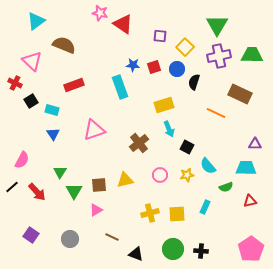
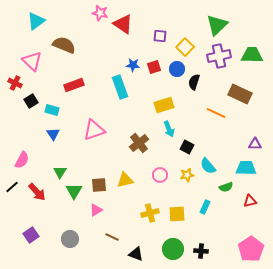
green triangle at (217, 25): rotated 15 degrees clockwise
purple square at (31, 235): rotated 21 degrees clockwise
